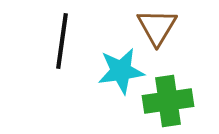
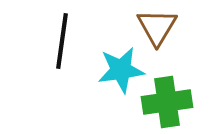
cyan star: moved 1 px up
green cross: moved 1 px left, 1 px down
